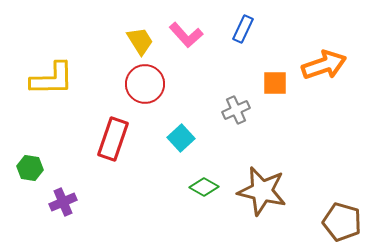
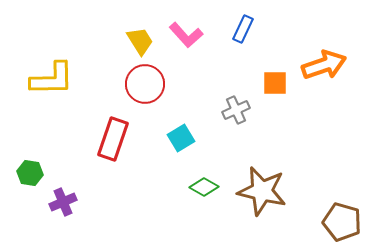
cyan square: rotated 12 degrees clockwise
green hexagon: moved 5 px down
